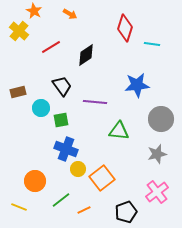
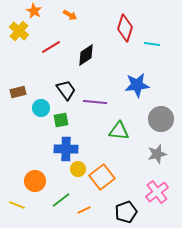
orange arrow: moved 1 px down
black trapezoid: moved 4 px right, 4 px down
blue cross: rotated 20 degrees counterclockwise
orange square: moved 1 px up
yellow line: moved 2 px left, 2 px up
